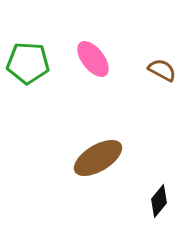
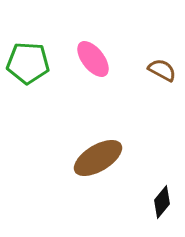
black diamond: moved 3 px right, 1 px down
